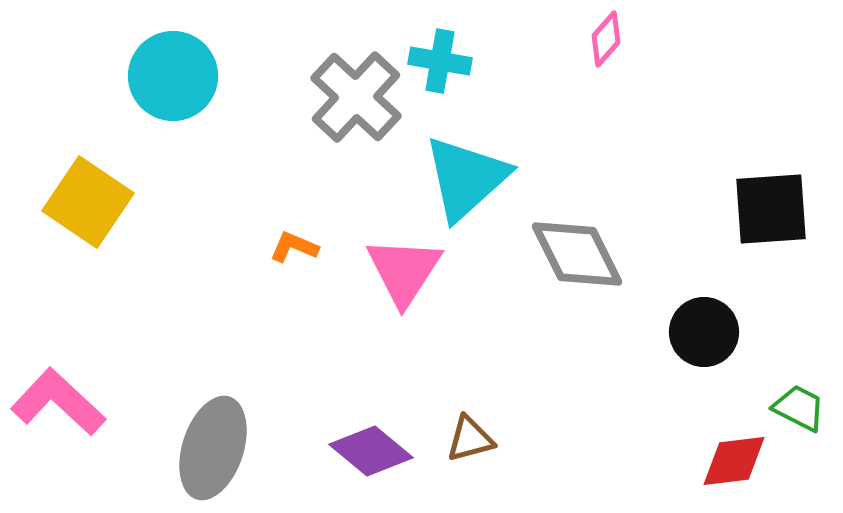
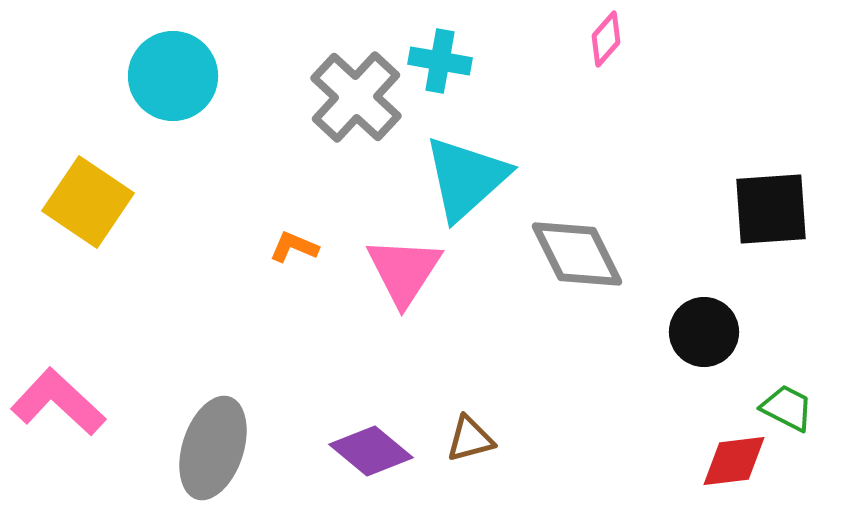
green trapezoid: moved 12 px left
